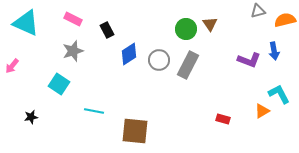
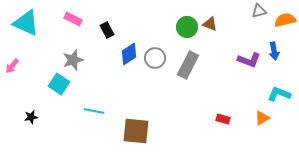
gray triangle: moved 1 px right
brown triangle: rotated 35 degrees counterclockwise
green circle: moved 1 px right, 2 px up
gray star: moved 9 px down
gray circle: moved 4 px left, 2 px up
cyan L-shape: rotated 40 degrees counterclockwise
orange triangle: moved 7 px down
brown square: moved 1 px right
